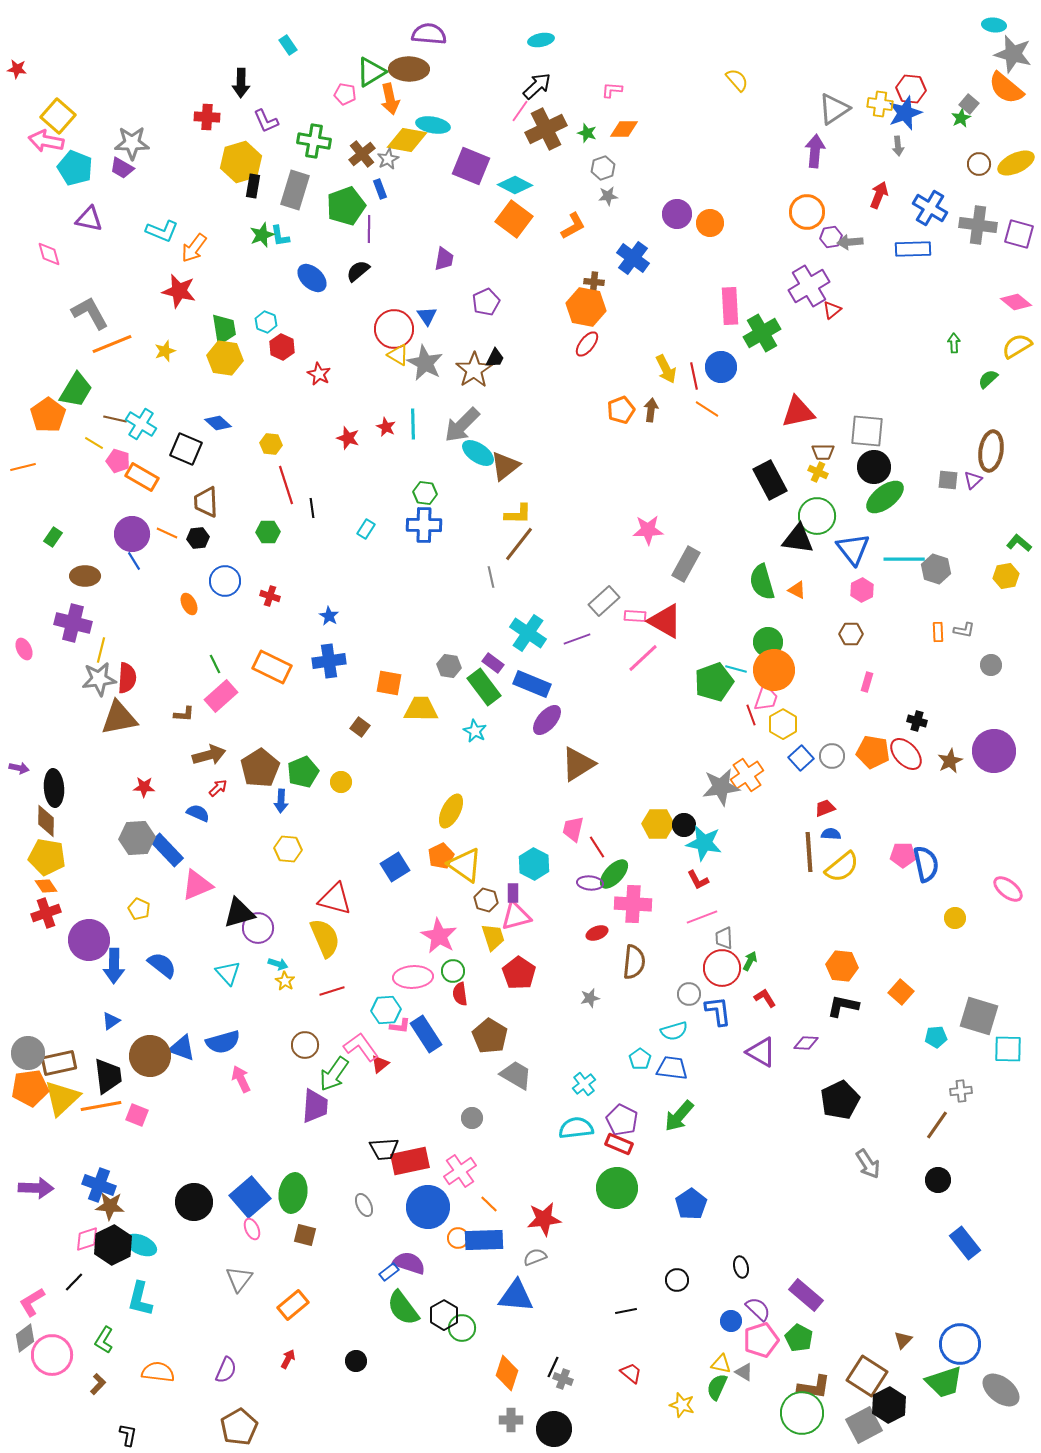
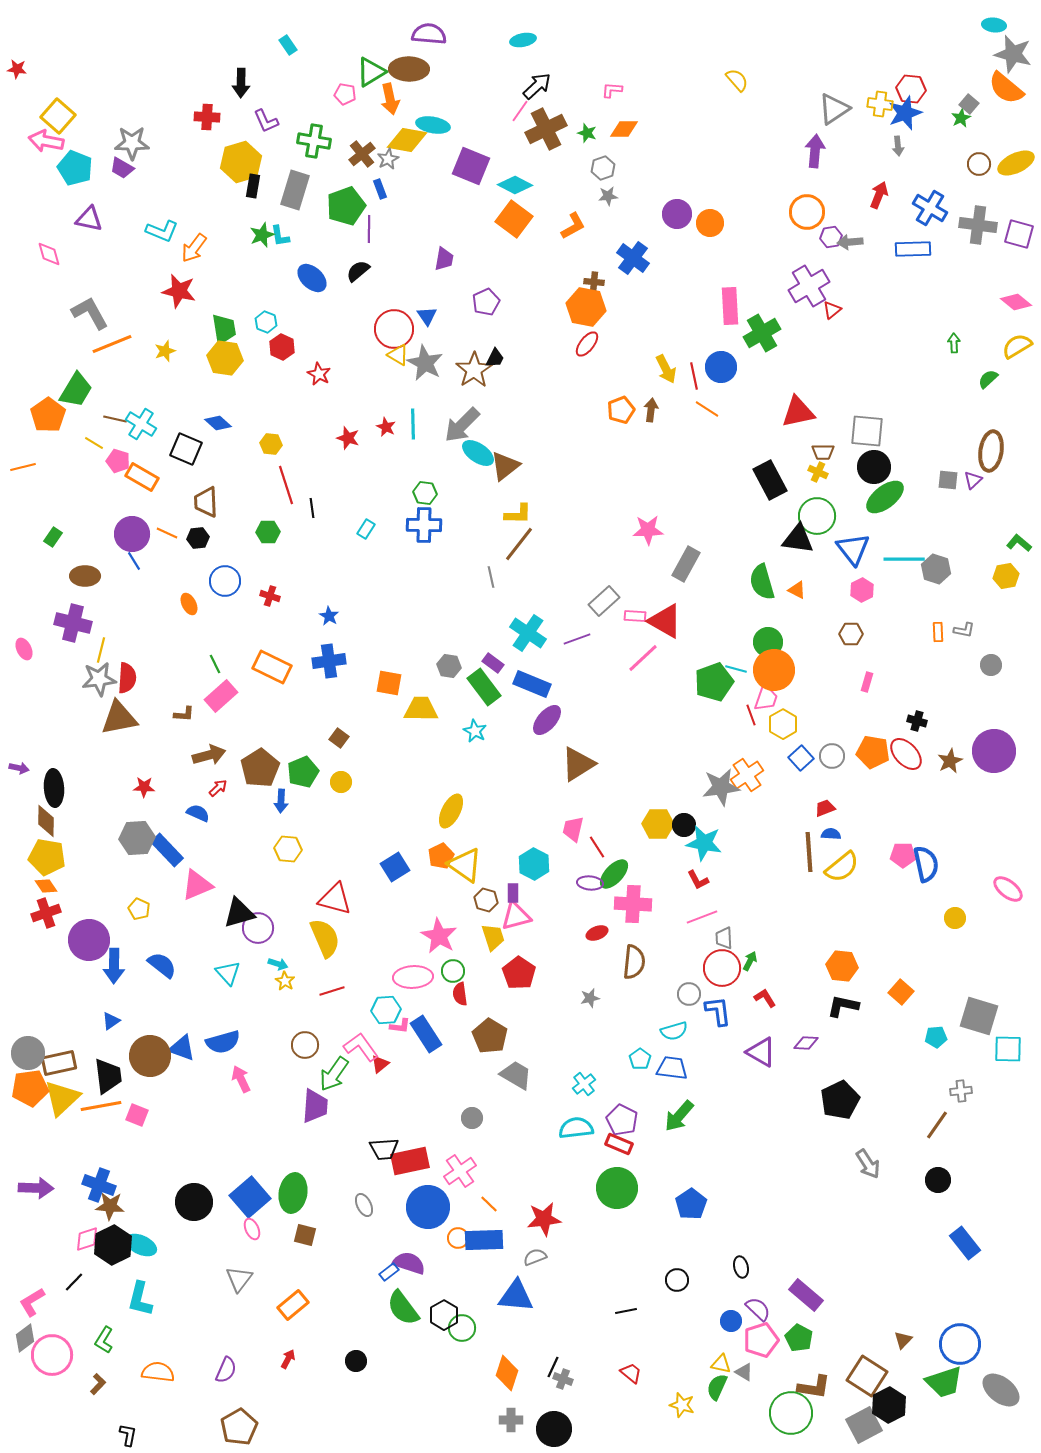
cyan ellipse at (541, 40): moved 18 px left
brown square at (360, 727): moved 21 px left, 11 px down
green circle at (802, 1413): moved 11 px left
